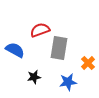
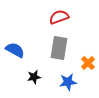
red semicircle: moved 19 px right, 13 px up
